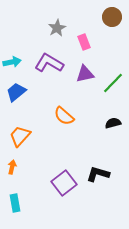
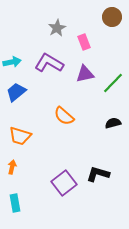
orange trapezoid: rotated 115 degrees counterclockwise
